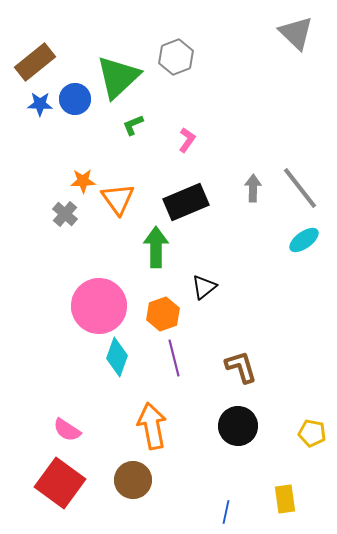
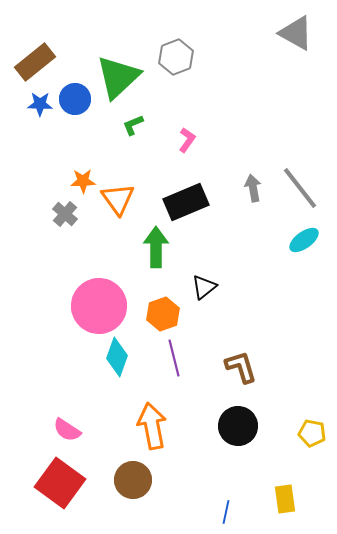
gray triangle: rotated 15 degrees counterclockwise
gray arrow: rotated 12 degrees counterclockwise
